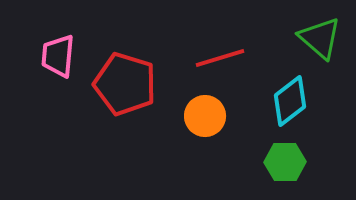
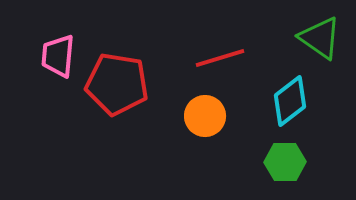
green triangle: rotated 6 degrees counterclockwise
red pentagon: moved 8 px left; rotated 8 degrees counterclockwise
